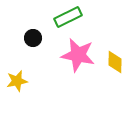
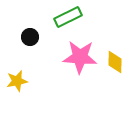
black circle: moved 3 px left, 1 px up
pink star: moved 2 px right, 2 px down; rotated 8 degrees counterclockwise
